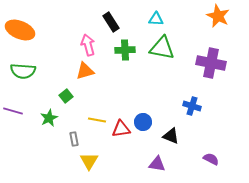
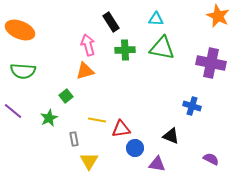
purple line: rotated 24 degrees clockwise
blue circle: moved 8 px left, 26 px down
